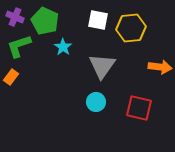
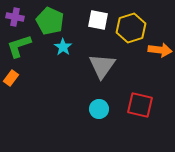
purple cross: rotated 12 degrees counterclockwise
green pentagon: moved 5 px right
yellow hexagon: rotated 12 degrees counterclockwise
orange arrow: moved 17 px up
orange rectangle: moved 1 px down
cyan circle: moved 3 px right, 7 px down
red square: moved 1 px right, 3 px up
